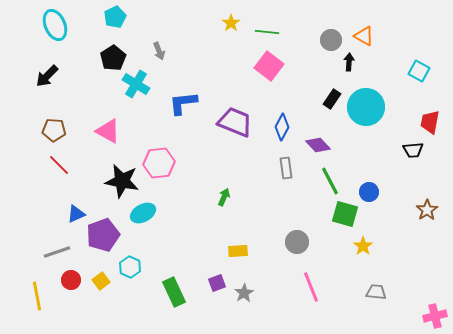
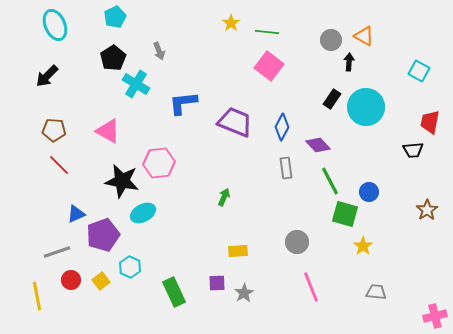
purple square at (217, 283): rotated 18 degrees clockwise
